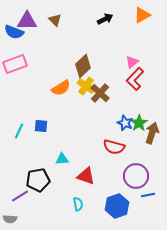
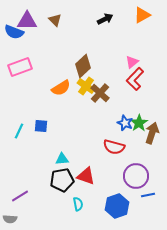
pink rectangle: moved 5 px right, 3 px down
black pentagon: moved 24 px right
